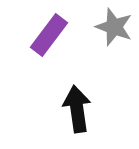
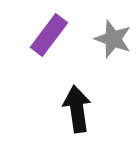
gray star: moved 1 px left, 12 px down
